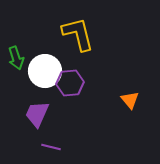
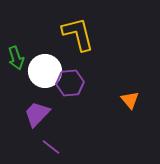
purple trapezoid: rotated 20 degrees clockwise
purple line: rotated 24 degrees clockwise
